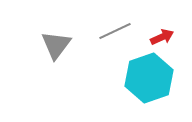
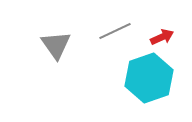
gray triangle: rotated 12 degrees counterclockwise
